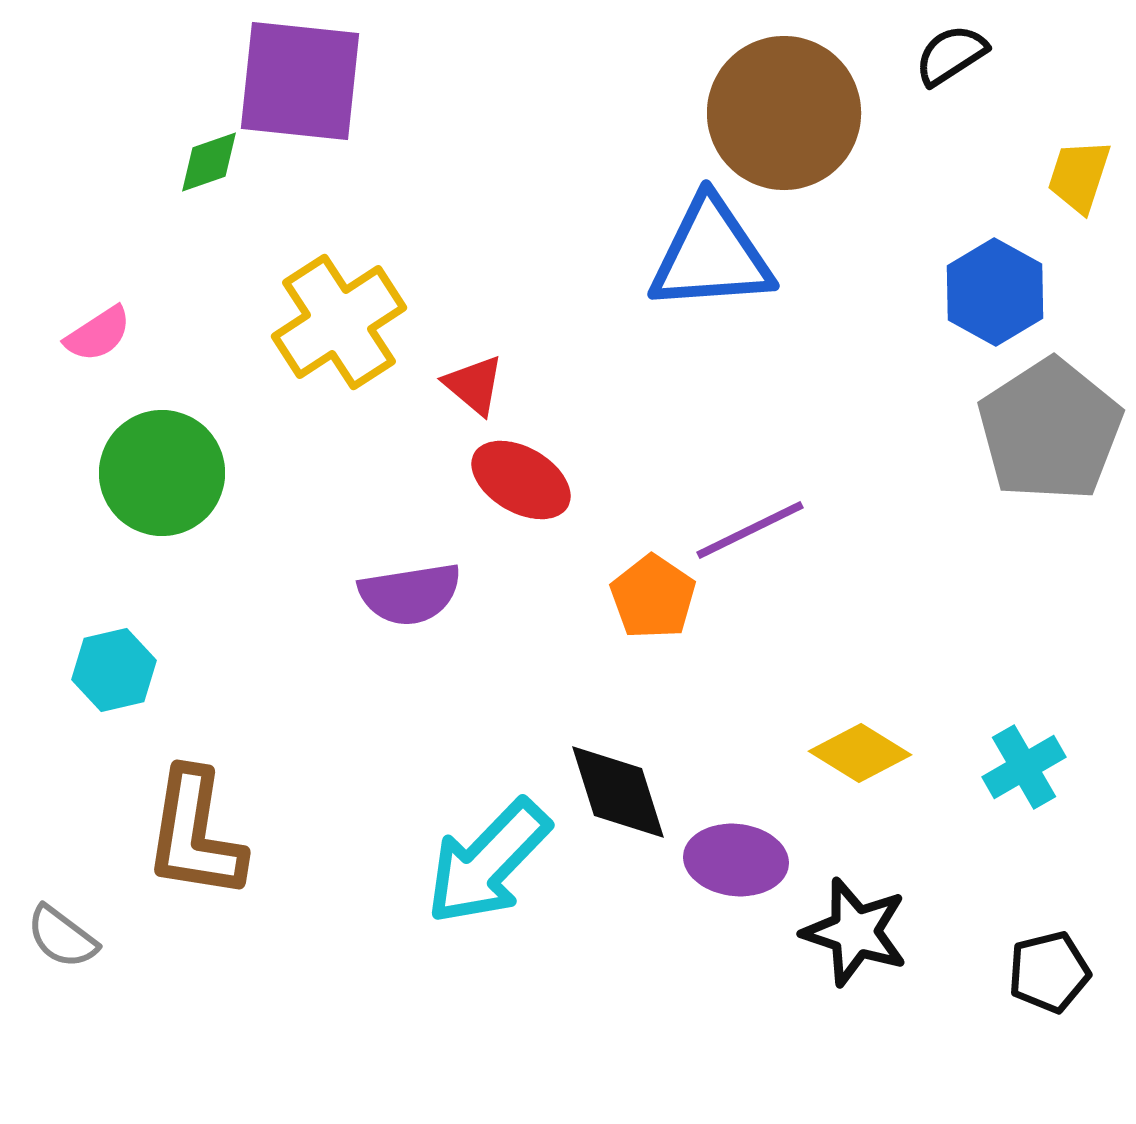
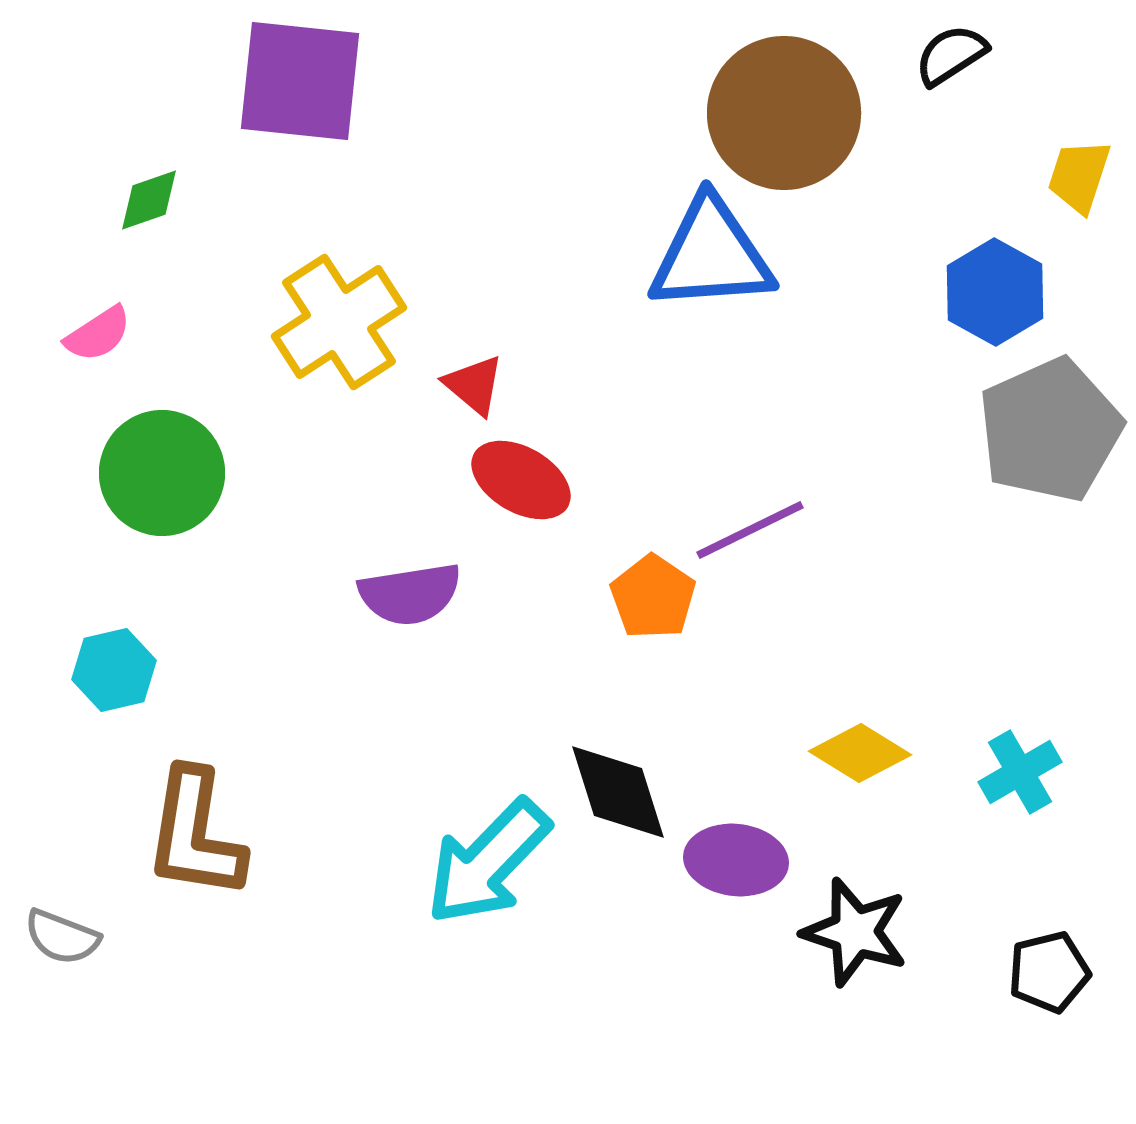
green diamond: moved 60 px left, 38 px down
gray pentagon: rotated 9 degrees clockwise
cyan cross: moved 4 px left, 5 px down
gray semicircle: rotated 16 degrees counterclockwise
